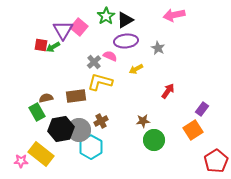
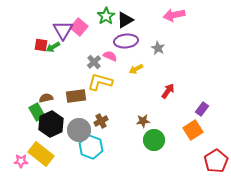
black hexagon: moved 10 px left, 5 px up; rotated 15 degrees counterclockwise
cyan hexagon: rotated 10 degrees counterclockwise
